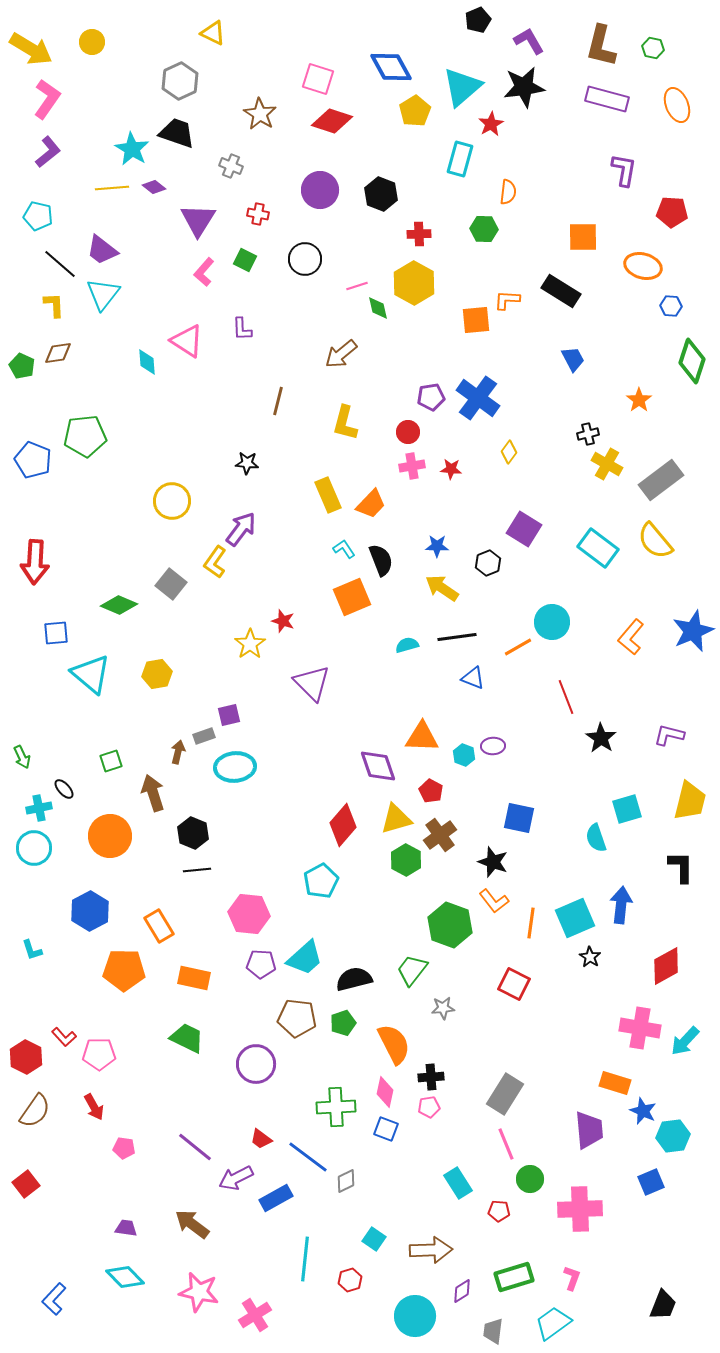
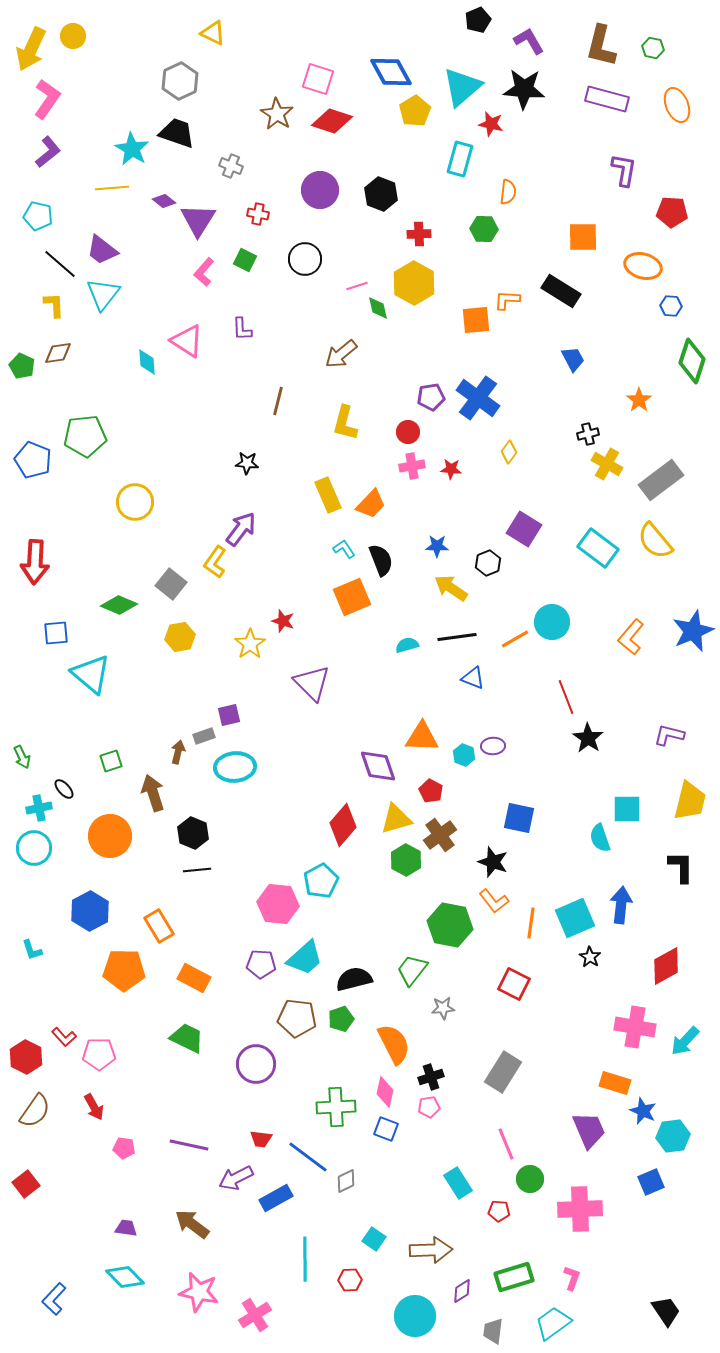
yellow circle at (92, 42): moved 19 px left, 6 px up
yellow arrow at (31, 49): rotated 84 degrees clockwise
blue diamond at (391, 67): moved 5 px down
black star at (524, 87): moved 2 px down; rotated 12 degrees clockwise
brown star at (260, 114): moved 17 px right
red star at (491, 124): rotated 30 degrees counterclockwise
purple diamond at (154, 187): moved 10 px right, 14 px down
yellow circle at (172, 501): moved 37 px left, 1 px down
yellow arrow at (442, 588): moved 9 px right
orange line at (518, 647): moved 3 px left, 8 px up
yellow hexagon at (157, 674): moved 23 px right, 37 px up
black star at (601, 738): moved 13 px left
cyan square at (627, 809): rotated 16 degrees clockwise
cyan semicircle at (596, 838): moved 4 px right
pink hexagon at (249, 914): moved 29 px right, 10 px up
green hexagon at (450, 925): rotated 9 degrees counterclockwise
orange rectangle at (194, 978): rotated 16 degrees clockwise
green pentagon at (343, 1023): moved 2 px left, 4 px up
pink cross at (640, 1028): moved 5 px left, 1 px up
black cross at (431, 1077): rotated 15 degrees counterclockwise
gray rectangle at (505, 1094): moved 2 px left, 22 px up
purple trapezoid at (589, 1130): rotated 18 degrees counterclockwise
red trapezoid at (261, 1139): rotated 30 degrees counterclockwise
purple line at (195, 1147): moved 6 px left, 2 px up; rotated 27 degrees counterclockwise
cyan line at (305, 1259): rotated 6 degrees counterclockwise
red hexagon at (350, 1280): rotated 15 degrees clockwise
black trapezoid at (663, 1305): moved 3 px right, 6 px down; rotated 56 degrees counterclockwise
